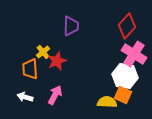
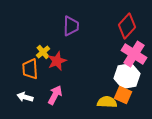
white hexagon: moved 2 px right; rotated 20 degrees counterclockwise
